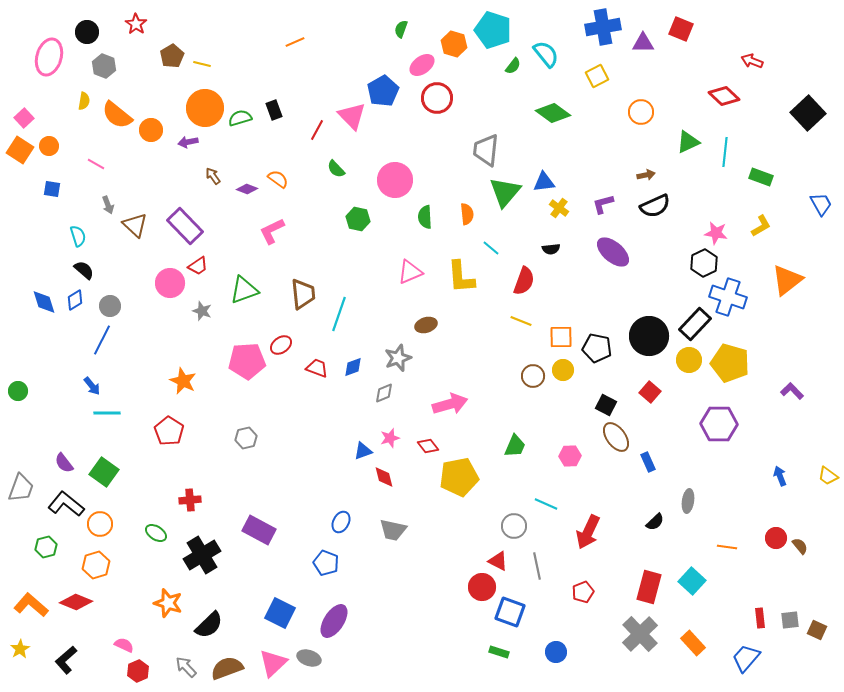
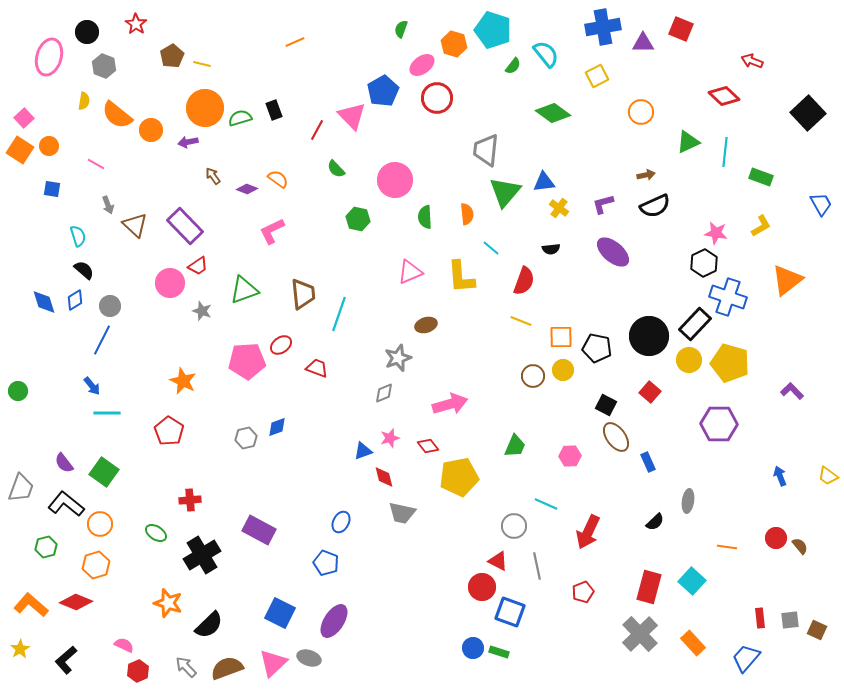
blue diamond at (353, 367): moved 76 px left, 60 px down
gray trapezoid at (393, 530): moved 9 px right, 17 px up
blue circle at (556, 652): moved 83 px left, 4 px up
